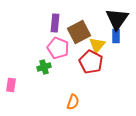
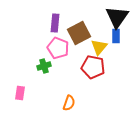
black triangle: moved 2 px up
brown square: moved 1 px down
yellow triangle: moved 2 px right, 2 px down
red pentagon: moved 2 px right, 5 px down; rotated 15 degrees counterclockwise
green cross: moved 1 px up
pink rectangle: moved 9 px right, 8 px down
orange semicircle: moved 4 px left, 1 px down
